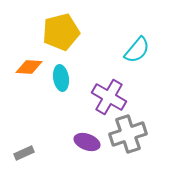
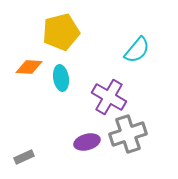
purple ellipse: rotated 35 degrees counterclockwise
gray rectangle: moved 4 px down
